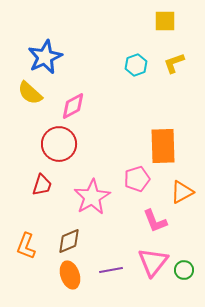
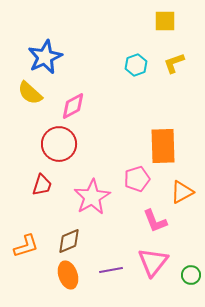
orange L-shape: rotated 128 degrees counterclockwise
green circle: moved 7 px right, 5 px down
orange ellipse: moved 2 px left
